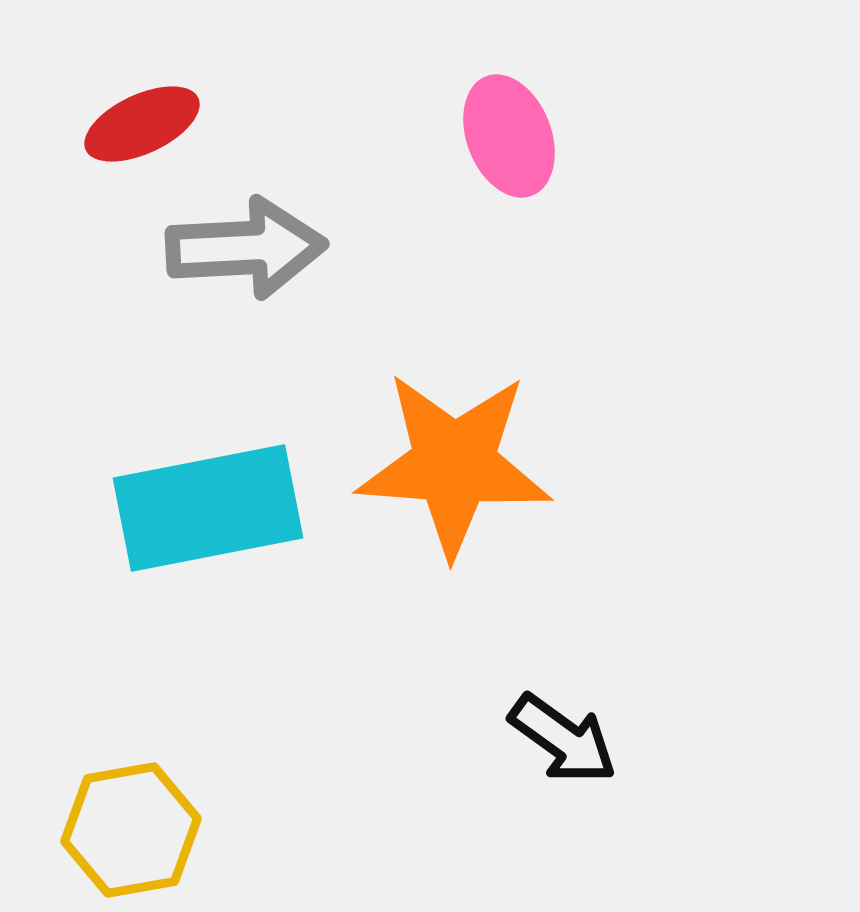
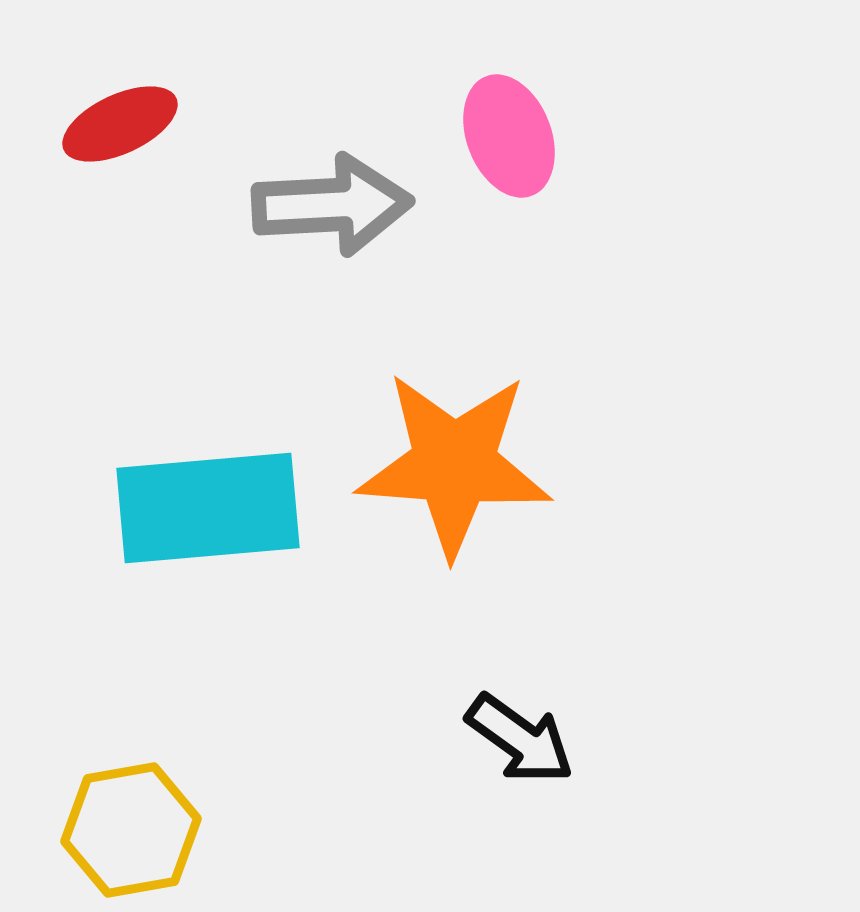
red ellipse: moved 22 px left
gray arrow: moved 86 px right, 43 px up
cyan rectangle: rotated 6 degrees clockwise
black arrow: moved 43 px left
